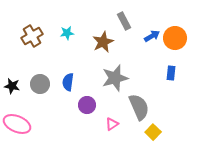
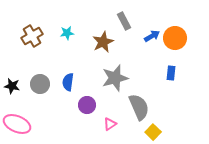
pink triangle: moved 2 px left
